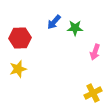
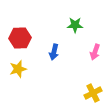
blue arrow: moved 30 px down; rotated 28 degrees counterclockwise
green star: moved 3 px up
